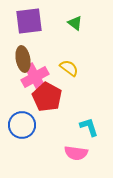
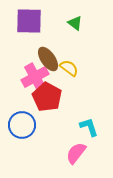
purple square: rotated 8 degrees clockwise
brown ellipse: moved 25 px right; rotated 25 degrees counterclockwise
pink semicircle: rotated 120 degrees clockwise
